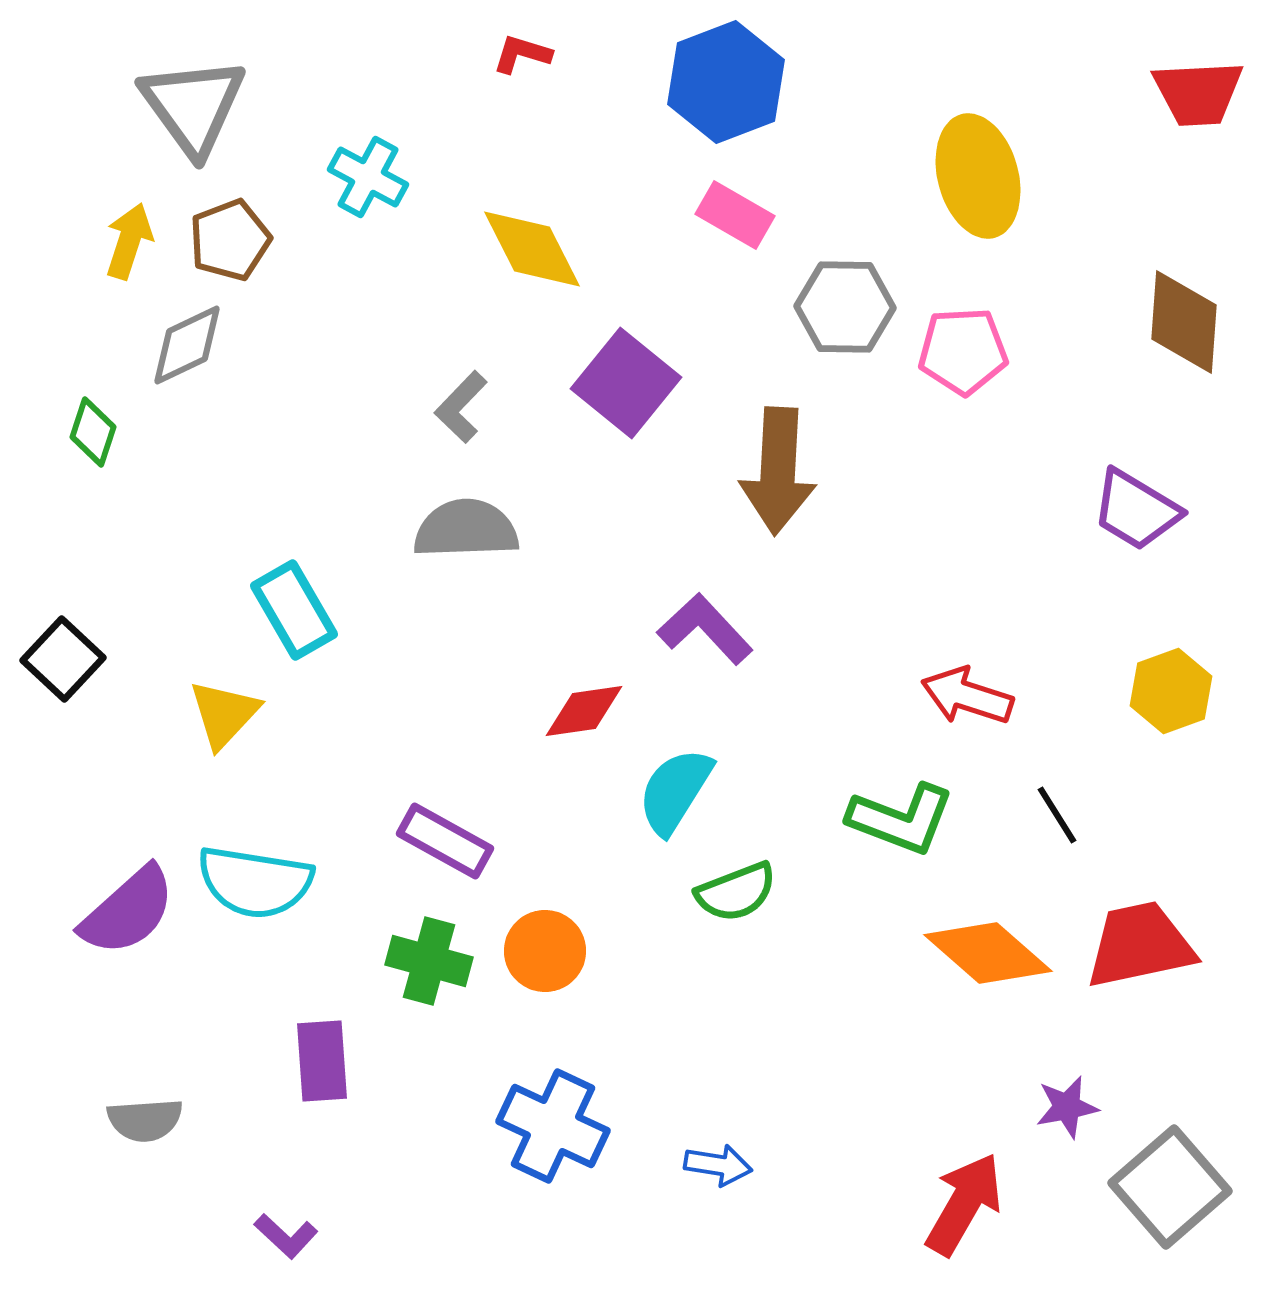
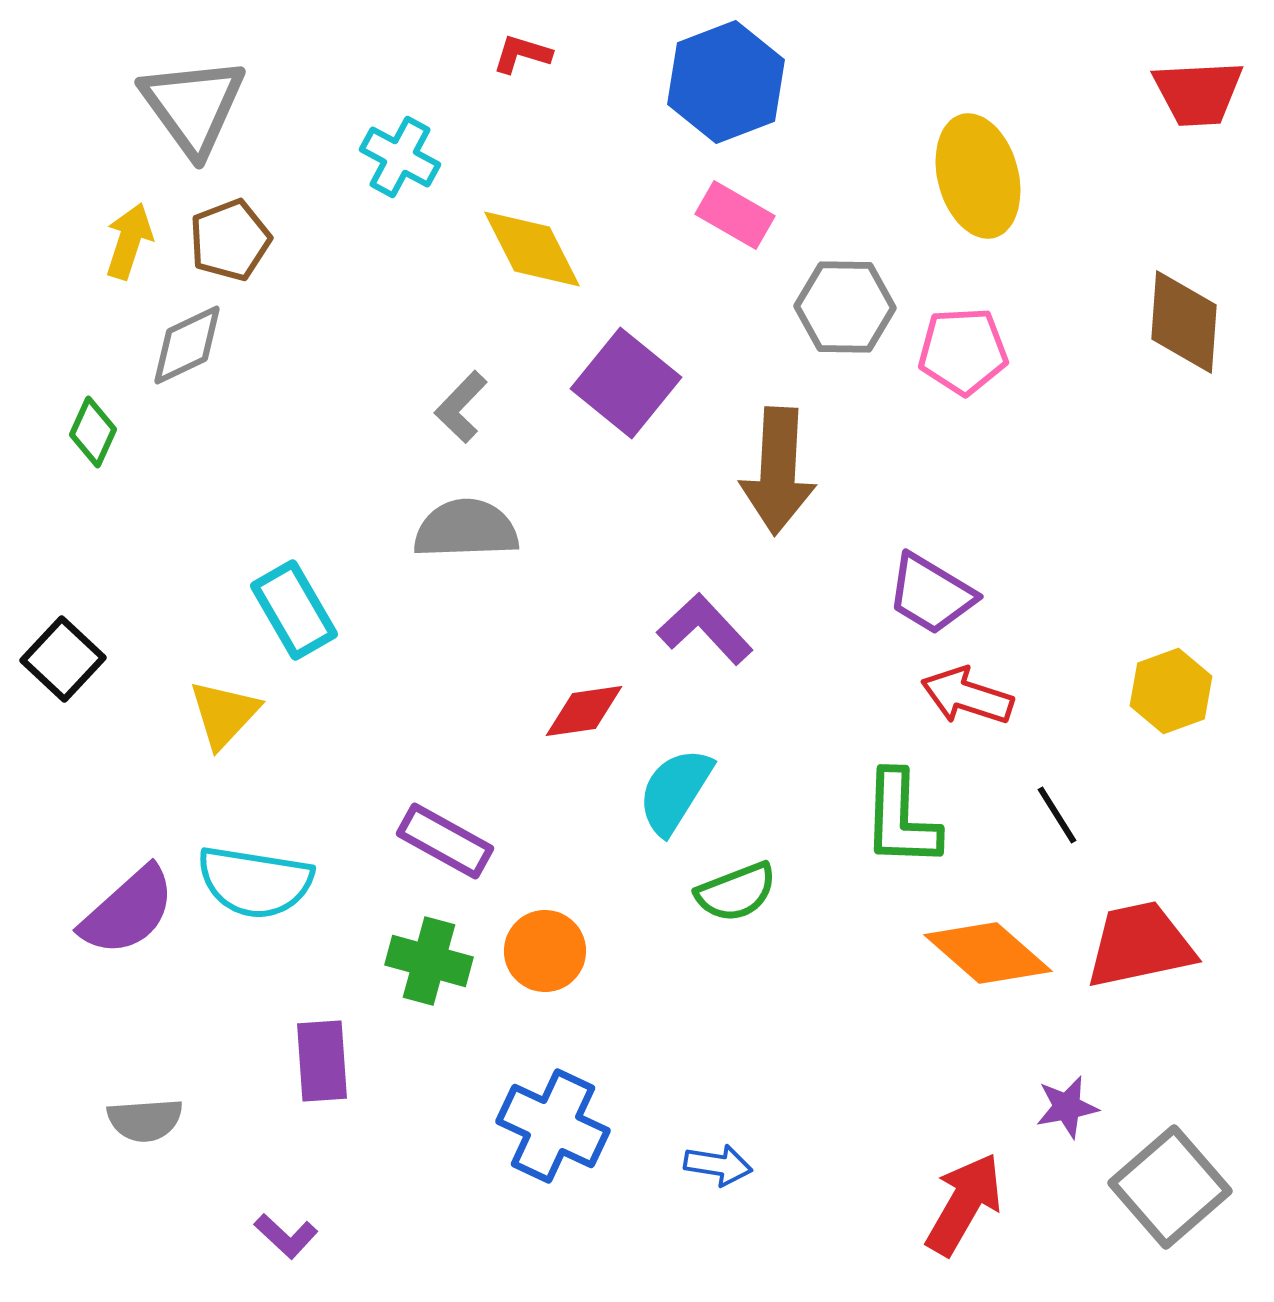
cyan cross at (368, 177): moved 32 px right, 20 px up
green diamond at (93, 432): rotated 6 degrees clockwise
purple trapezoid at (1136, 510): moved 205 px left, 84 px down
green L-shape at (901, 819): rotated 71 degrees clockwise
